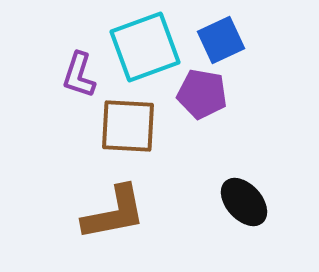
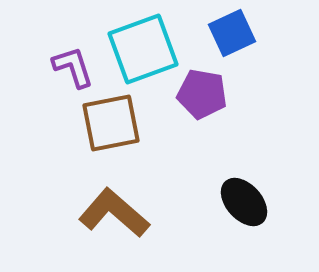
blue square: moved 11 px right, 7 px up
cyan square: moved 2 px left, 2 px down
purple L-shape: moved 6 px left, 8 px up; rotated 144 degrees clockwise
brown square: moved 17 px left, 3 px up; rotated 14 degrees counterclockwise
brown L-shape: rotated 128 degrees counterclockwise
